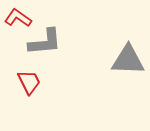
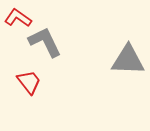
gray L-shape: rotated 111 degrees counterclockwise
red trapezoid: rotated 12 degrees counterclockwise
